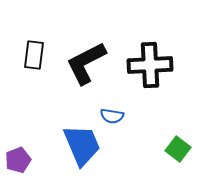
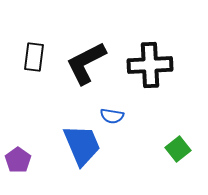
black rectangle: moved 2 px down
green square: rotated 15 degrees clockwise
purple pentagon: rotated 15 degrees counterclockwise
